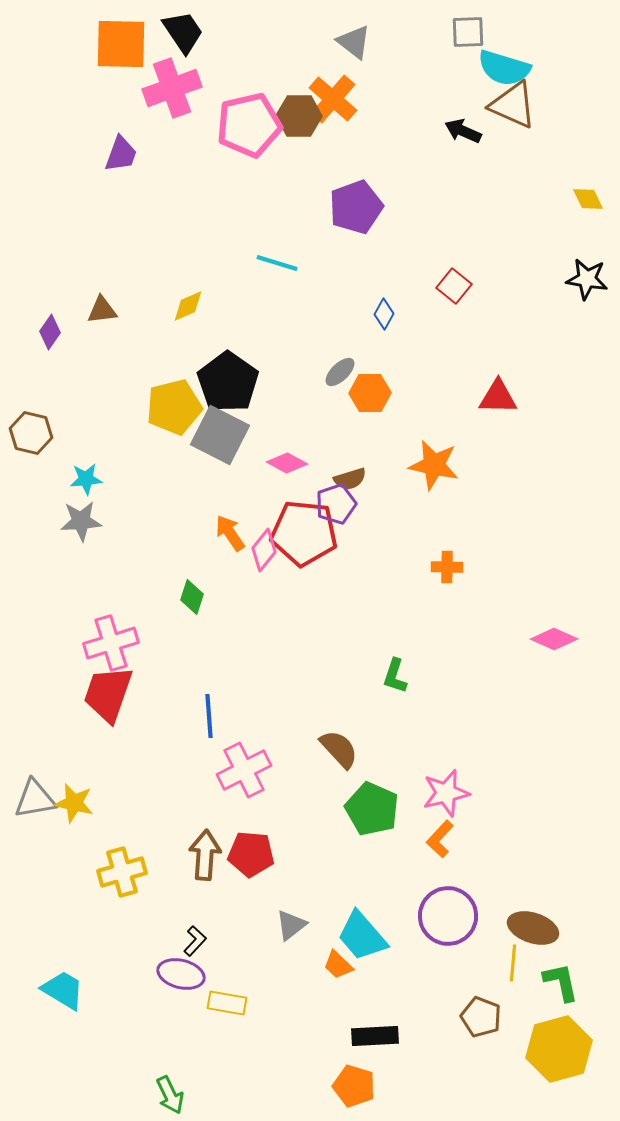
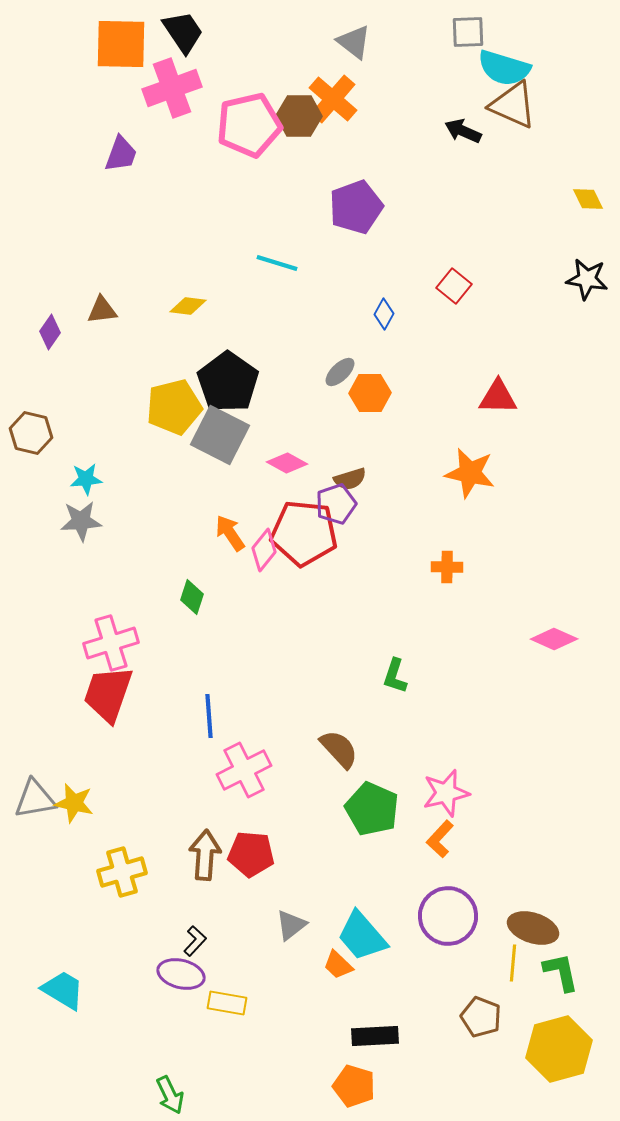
yellow diamond at (188, 306): rotated 30 degrees clockwise
orange star at (434, 465): moved 36 px right, 8 px down
green L-shape at (561, 982): moved 10 px up
